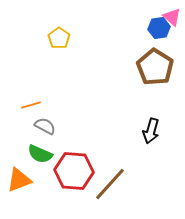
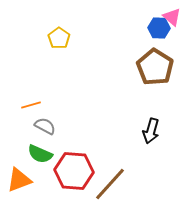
blue hexagon: rotated 10 degrees clockwise
